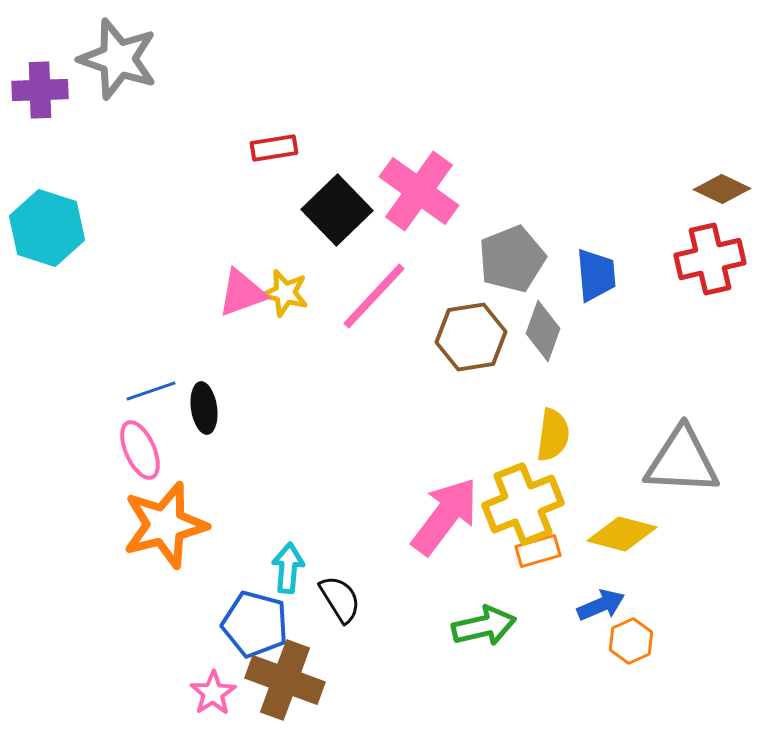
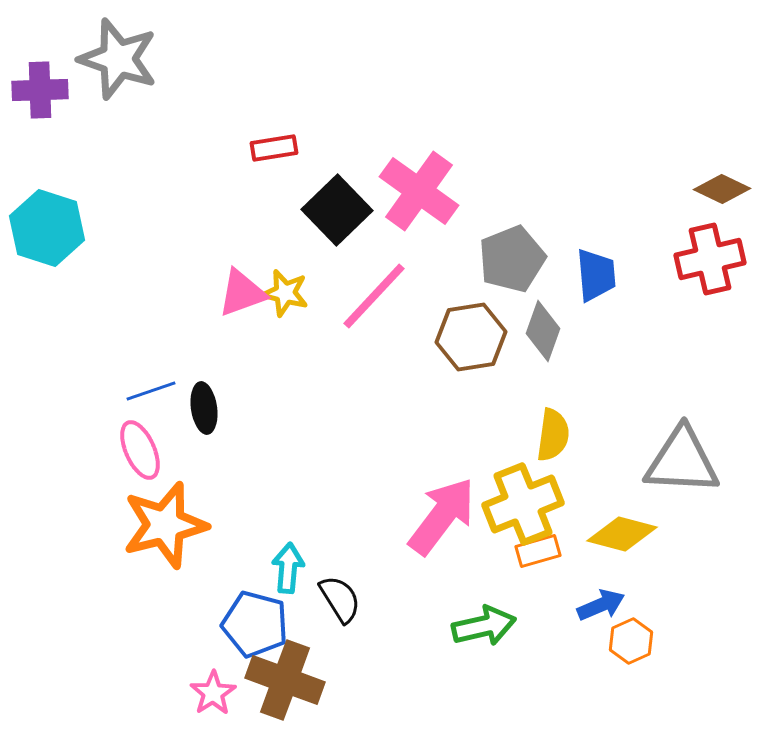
pink arrow: moved 3 px left
